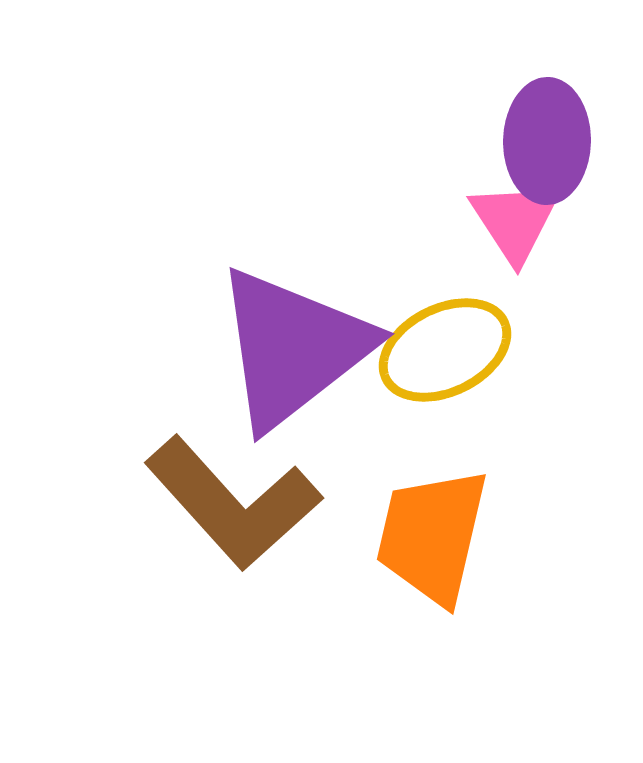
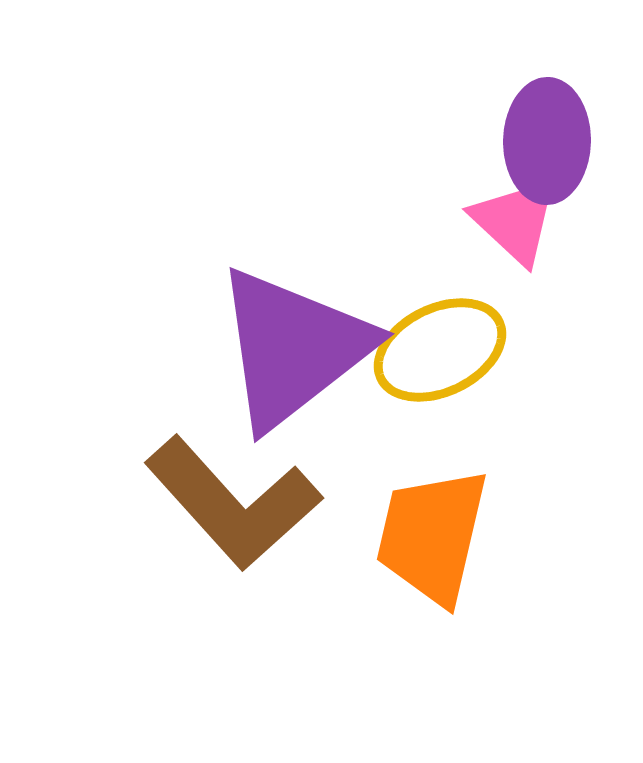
pink triangle: rotated 14 degrees counterclockwise
yellow ellipse: moved 5 px left
